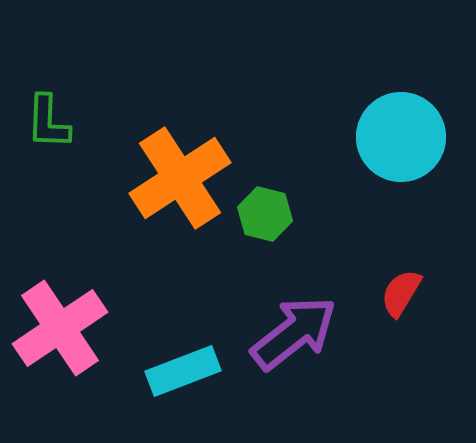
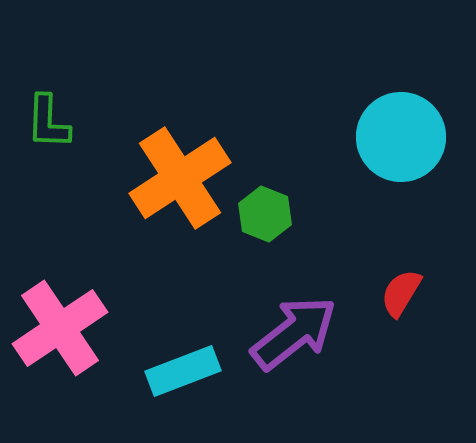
green hexagon: rotated 8 degrees clockwise
